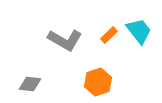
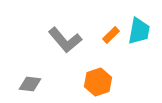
cyan trapezoid: rotated 48 degrees clockwise
orange rectangle: moved 2 px right
gray L-shape: rotated 20 degrees clockwise
